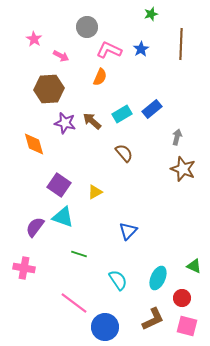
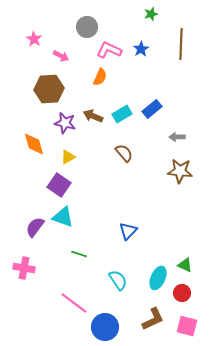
brown arrow: moved 1 px right, 5 px up; rotated 18 degrees counterclockwise
gray arrow: rotated 105 degrees counterclockwise
brown star: moved 3 px left, 2 px down; rotated 15 degrees counterclockwise
yellow triangle: moved 27 px left, 35 px up
green triangle: moved 9 px left, 1 px up
red circle: moved 5 px up
